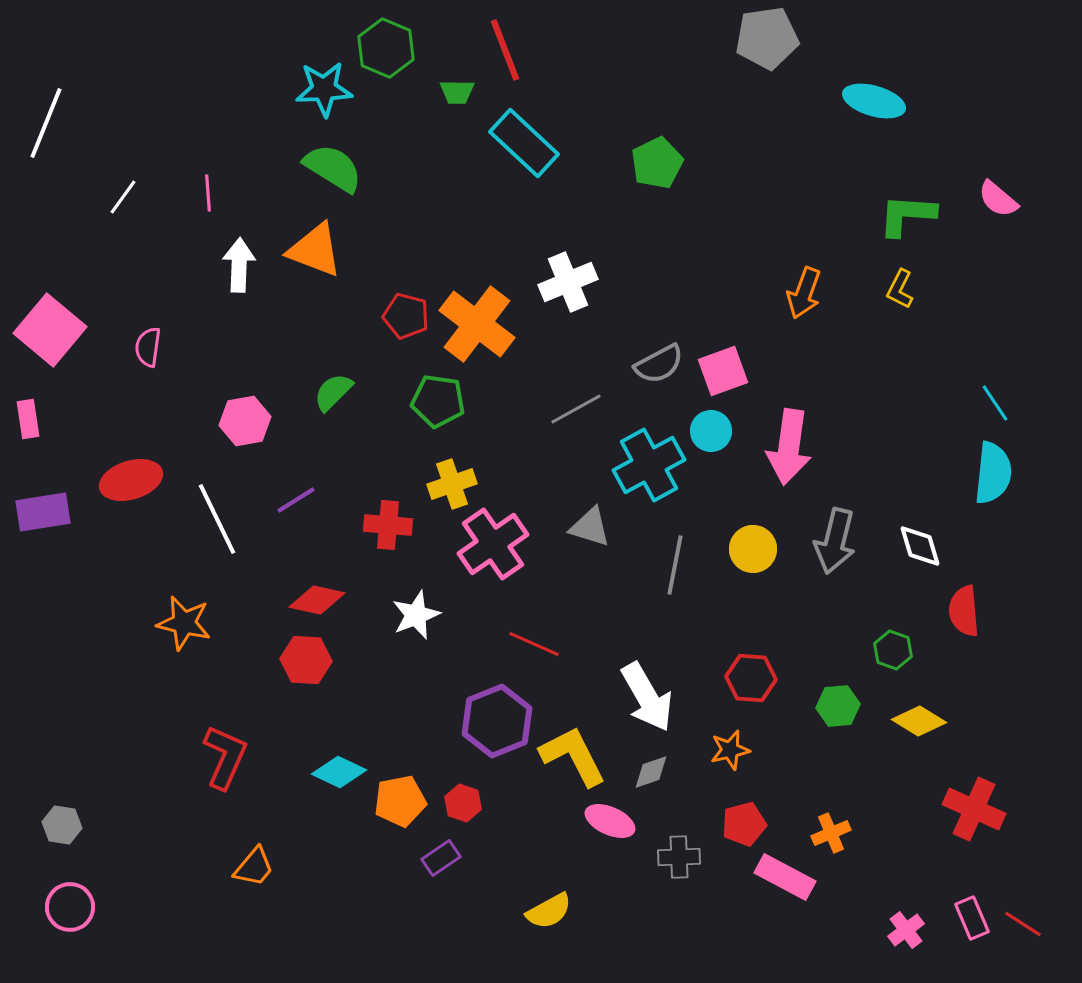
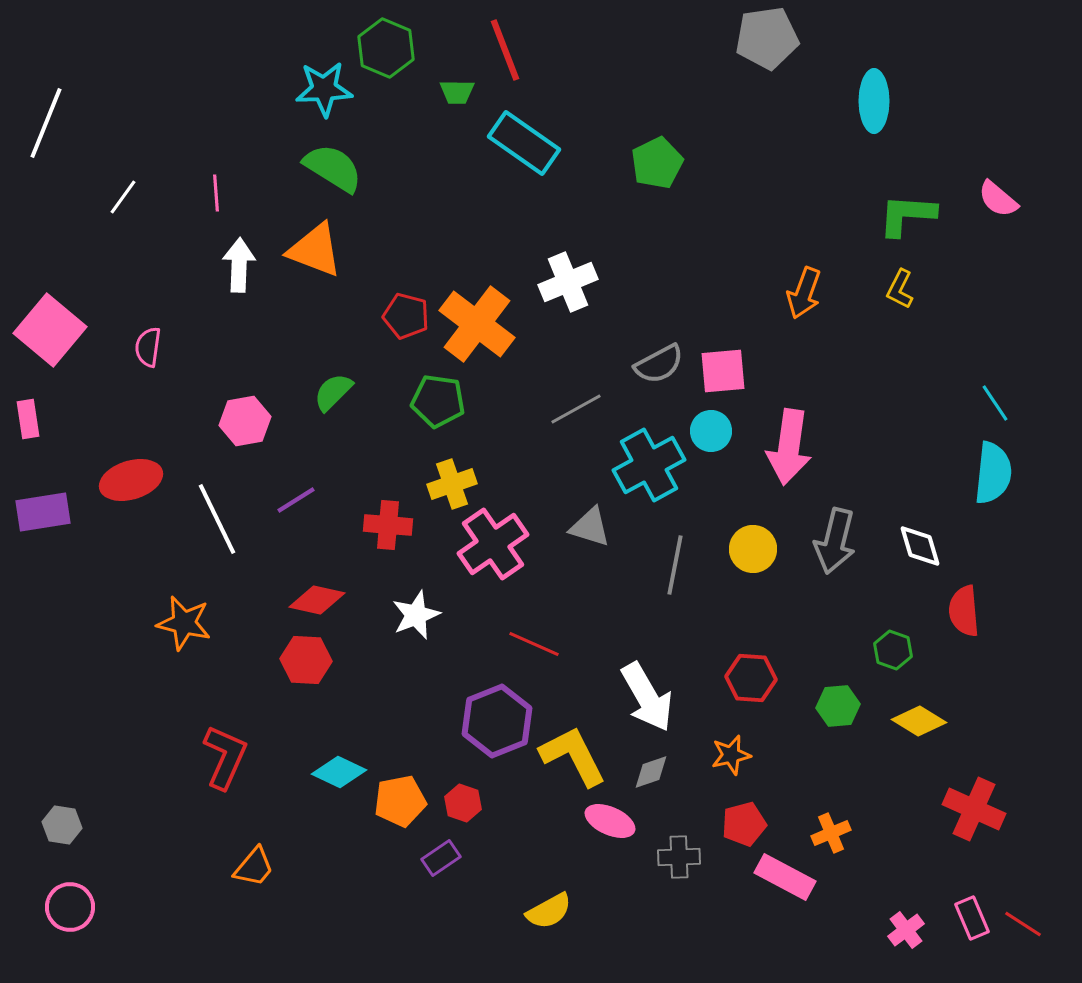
cyan ellipse at (874, 101): rotated 74 degrees clockwise
cyan rectangle at (524, 143): rotated 8 degrees counterclockwise
pink line at (208, 193): moved 8 px right
pink square at (723, 371): rotated 15 degrees clockwise
orange star at (730, 750): moved 1 px right, 5 px down
